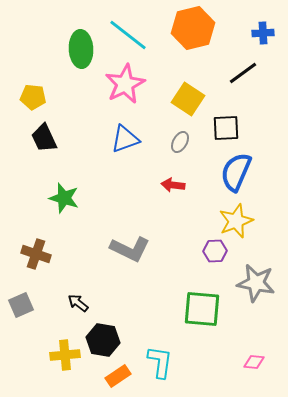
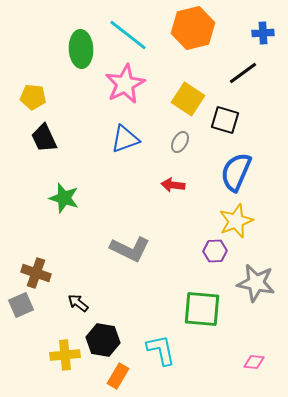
black square: moved 1 px left, 8 px up; rotated 20 degrees clockwise
brown cross: moved 19 px down
cyan L-shape: moved 1 px right, 12 px up; rotated 20 degrees counterclockwise
orange rectangle: rotated 25 degrees counterclockwise
